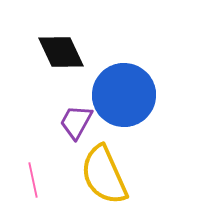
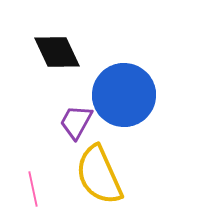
black diamond: moved 4 px left
yellow semicircle: moved 5 px left
pink line: moved 9 px down
